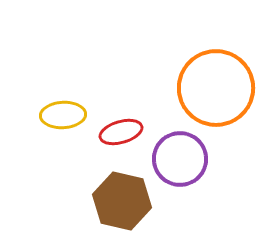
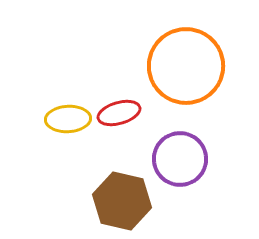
orange circle: moved 30 px left, 22 px up
yellow ellipse: moved 5 px right, 4 px down
red ellipse: moved 2 px left, 19 px up
